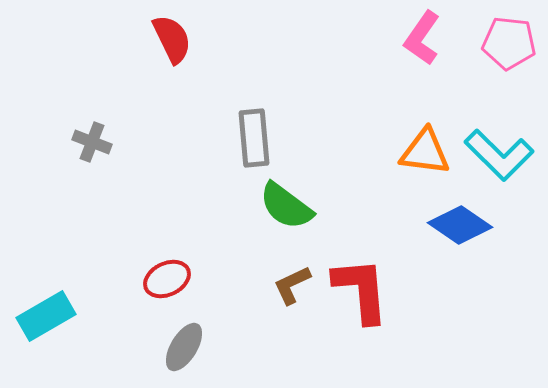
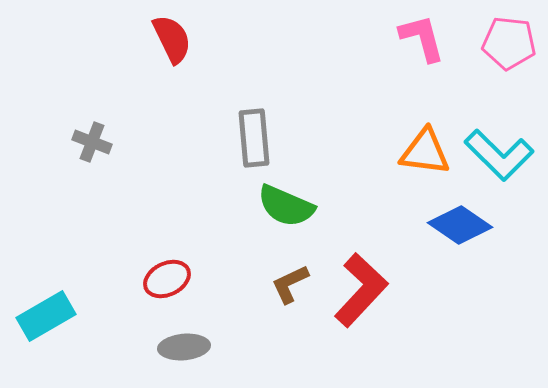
pink L-shape: rotated 130 degrees clockwise
green semicircle: rotated 14 degrees counterclockwise
brown L-shape: moved 2 px left, 1 px up
red L-shape: rotated 48 degrees clockwise
gray ellipse: rotated 54 degrees clockwise
